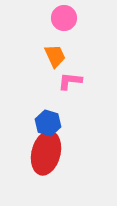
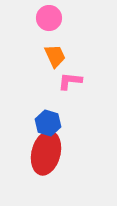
pink circle: moved 15 px left
